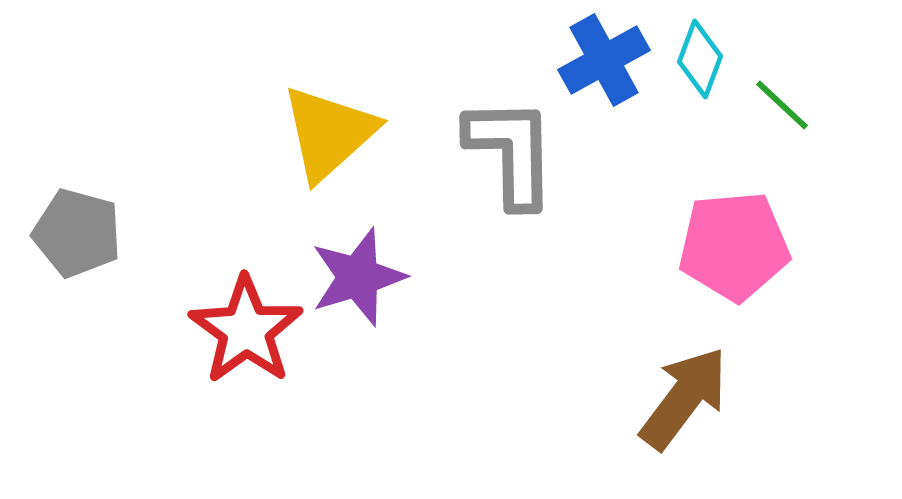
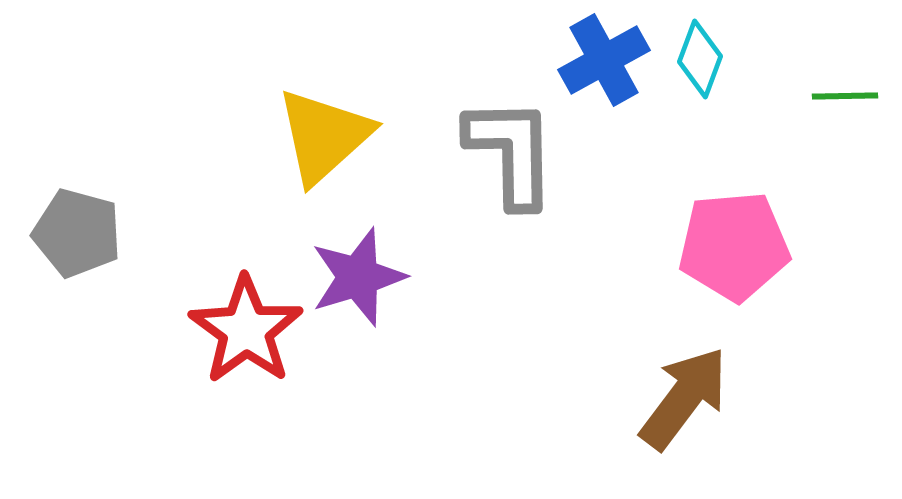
green line: moved 63 px right, 9 px up; rotated 44 degrees counterclockwise
yellow triangle: moved 5 px left, 3 px down
